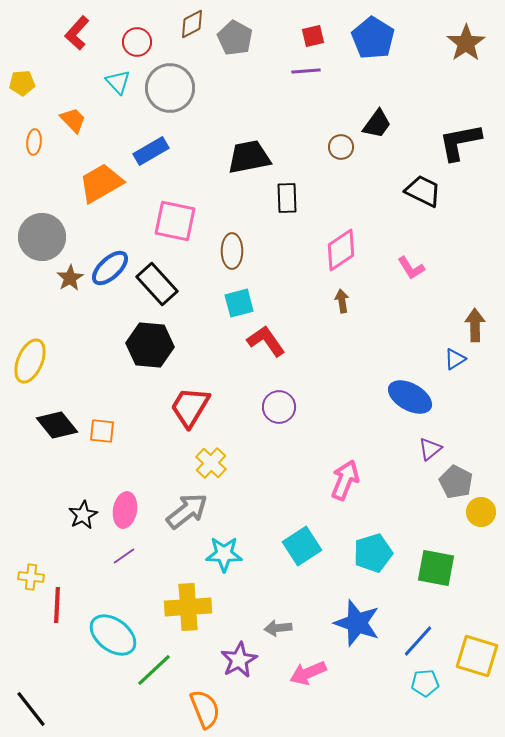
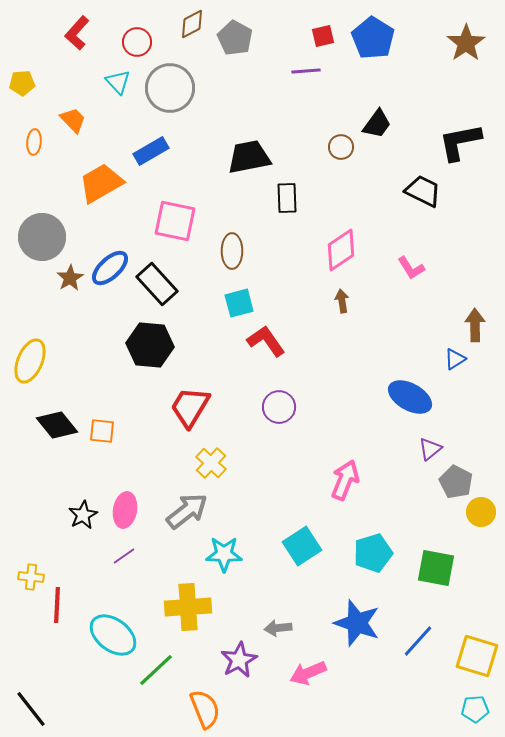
red square at (313, 36): moved 10 px right
green line at (154, 670): moved 2 px right
cyan pentagon at (425, 683): moved 50 px right, 26 px down
